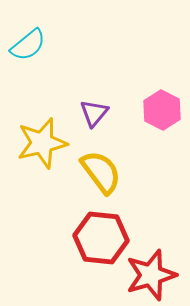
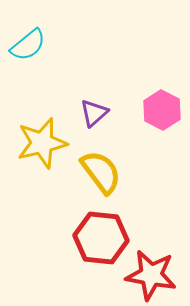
purple triangle: rotated 8 degrees clockwise
red star: rotated 27 degrees clockwise
